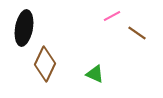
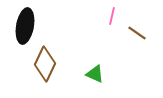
pink line: rotated 48 degrees counterclockwise
black ellipse: moved 1 px right, 2 px up
